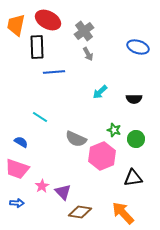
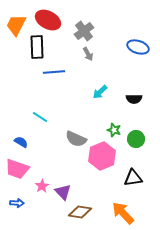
orange trapezoid: rotated 15 degrees clockwise
